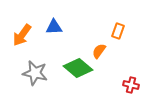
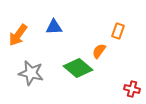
orange arrow: moved 4 px left
gray star: moved 4 px left
red cross: moved 1 px right, 4 px down
